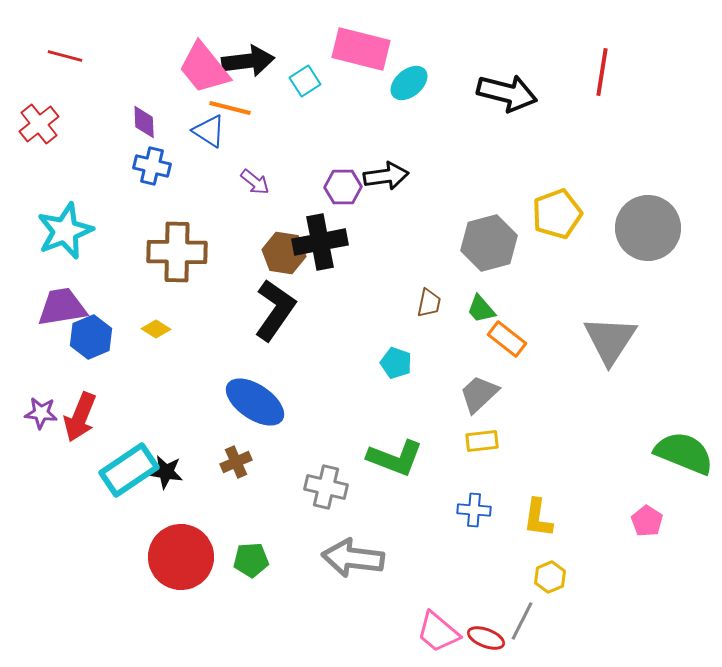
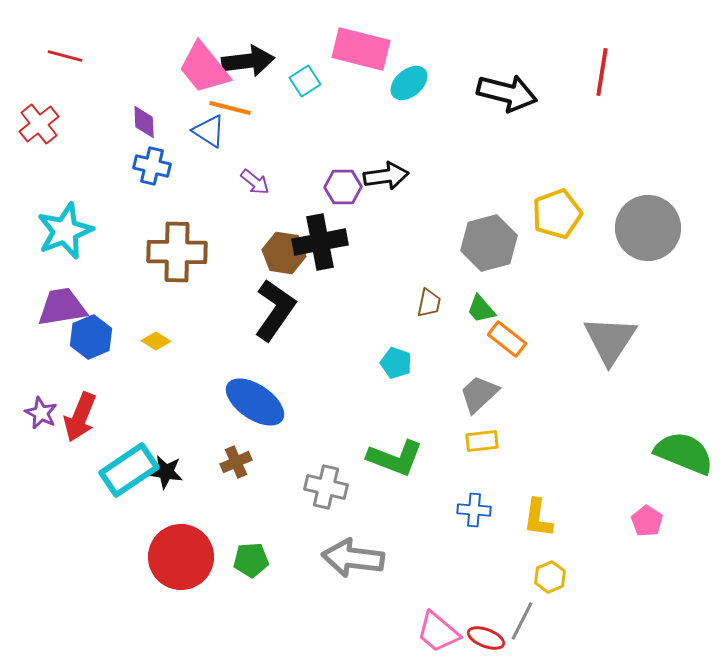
yellow diamond at (156, 329): moved 12 px down
purple star at (41, 413): rotated 20 degrees clockwise
